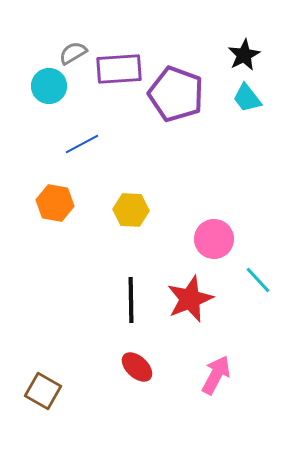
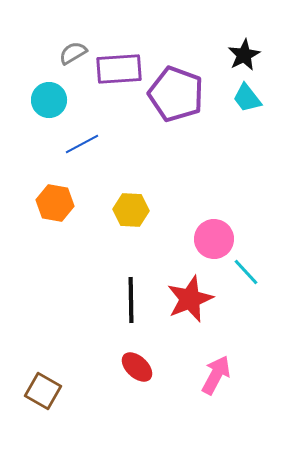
cyan circle: moved 14 px down
cyan line: moved 12 px left, 8 px up
